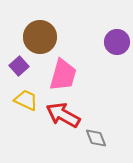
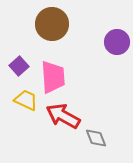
brown circle: moved 12 px right, 13 px up
pink trapezoid: moved 10 px left, 2 px down; rotated 20 degrees counterclockwise
red arrow: moved 1 px down
